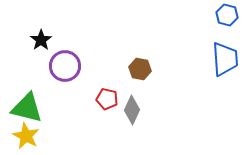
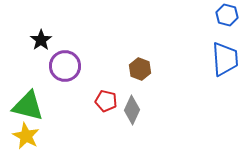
brown hexagon: rotated 10 degrees clockwise
red pentagon: moved 1 px left, 2 px down
green triangle: moved 1 px right, 2 px up
